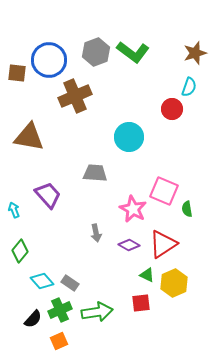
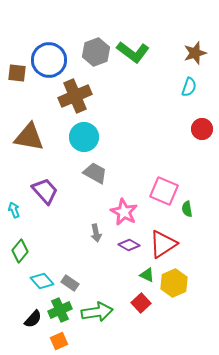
red circle: moved 30 px right, 20 px down
cyan circle: moved 45 px left
gray trapezoid: rotated 25 degrees clockwise
purple trapezoid: moved 3 px left, 4 px up
pink star: moved 9 px left, 3 px down
red square: rotated 36 degrees counterclockwise
